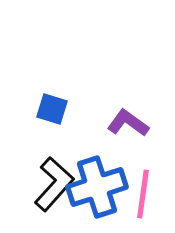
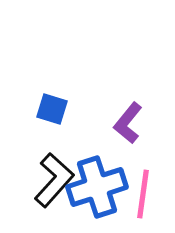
purple L-shape: rotated 87 degrees counterclockwise
black L-shape: moved 4 px up
